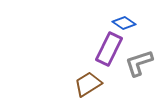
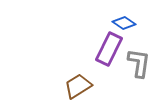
gray L-shape: rotated 116 degrees clockwise
brown trapezoid: moved 10 px left, 2 px down
